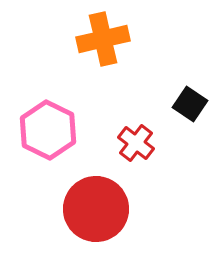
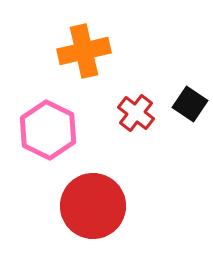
orange cross: moved 19 px left, 12 px down
red cross: moved 30 px up
red circle: moved 3 px left, 3 px up
